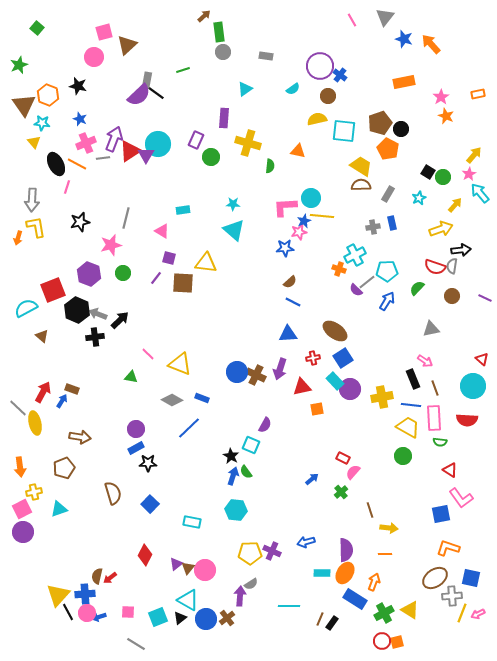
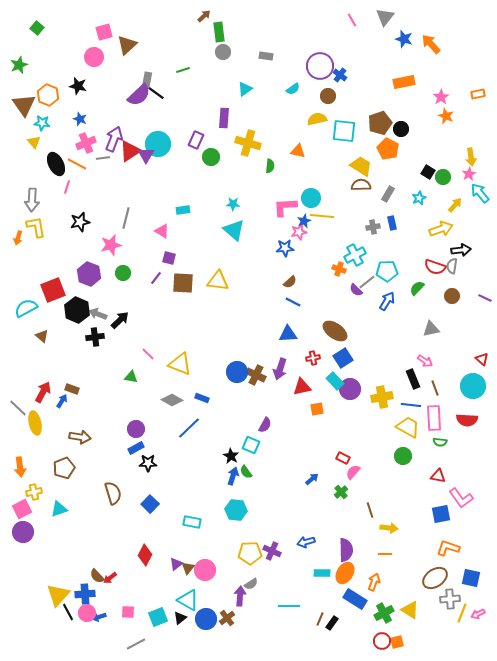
yellow arrow at (474, 155): moved 3 px left, 2 px down; rotated 132 degrees clockwise
yellow triangle at (206, 263): moved 12 px right, 18 px down
red triangle at (450, 470): moved 12 px left, 6 px down; rotated 21 degrees counterclockwise
brown semicircle at (97, 576): rotated 56 degrees counterclockwise
gray cross at (452, 596): moved 2 px left, 3 px down
gray line at (136, 644): rotated 60 degrees counterclockwise
